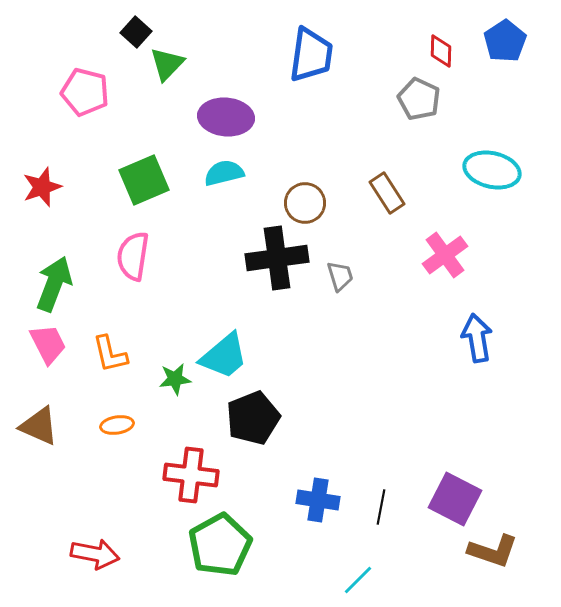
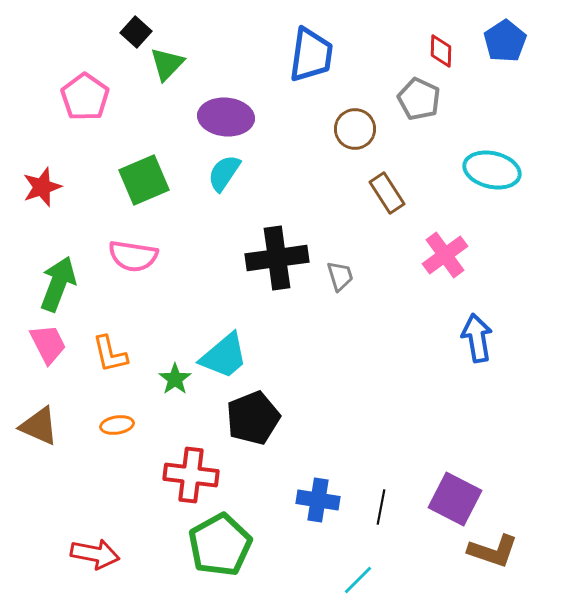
pink pentagon: moved 5 px down; rotated 21 degrees clockwise
cyan semicircle: rotated 42 degrees counterclockwise
brown circle: moved 50 px right, 74 px up
pink semicircle: rotated 90 degrees counterclockwise
green arrow: moved 4 px right
green star: rotated 28 degrees counterclockwise
